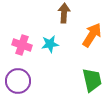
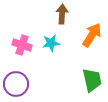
brown arrow: moved 2 px left, 1 px down
cyan star: moved 1 px right, 1 px up
purple circle: moved 2 px left, 3 px down
